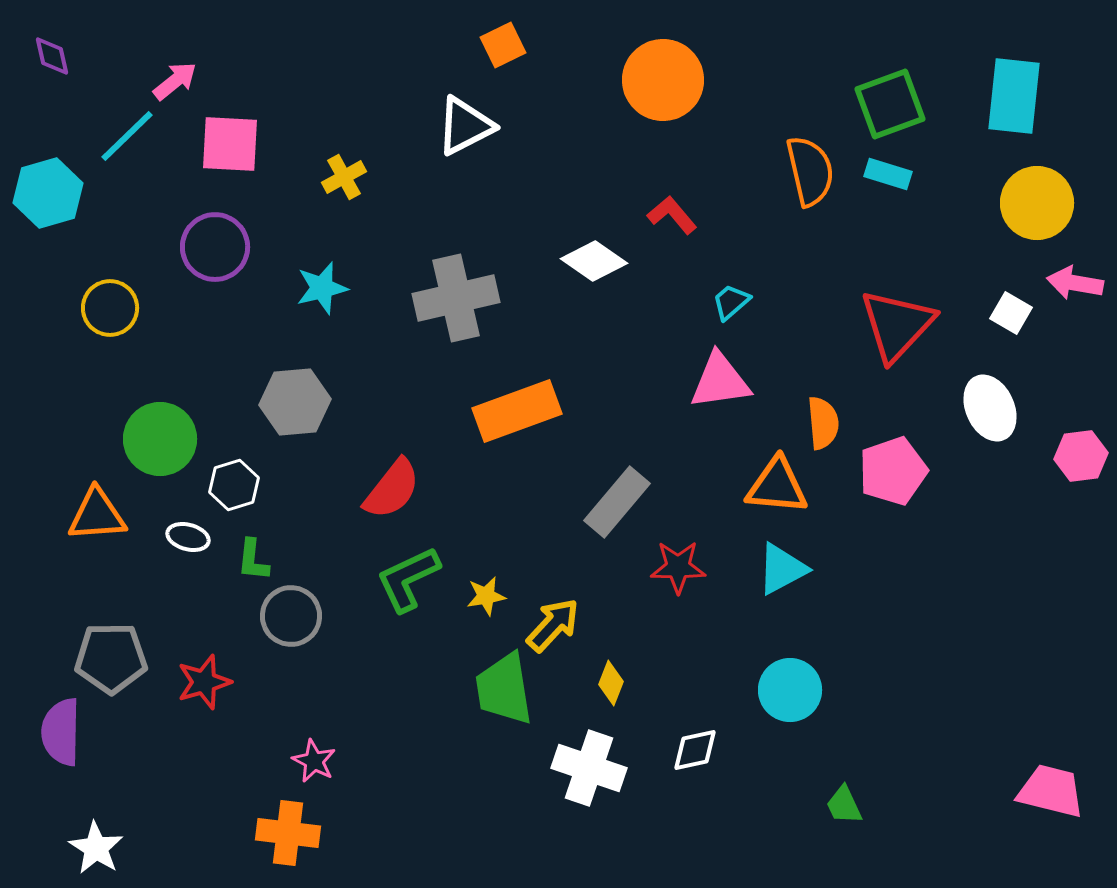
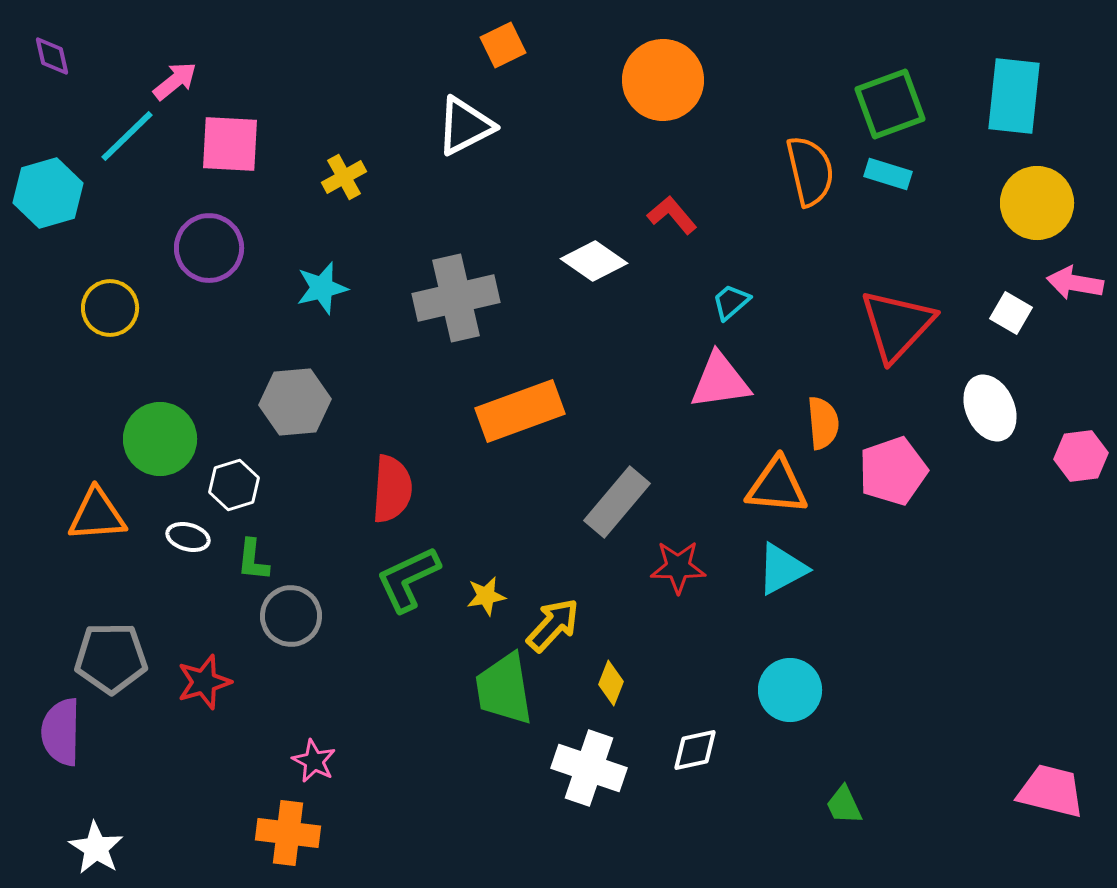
purple circle at (215, 247): moved 6 px left, 1 px down
orange rectangle at (517, 411): moved 3 px right
red semicircle at (392, 489): rotated 34 degrees counterclockwise
